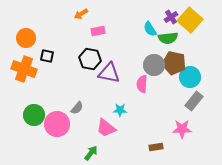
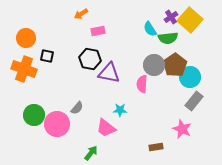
brown pentagon: moved 1 px right, 2 px down; rotated 25 degrees clockwise
pink star: rotated 24 degrees clockwise
